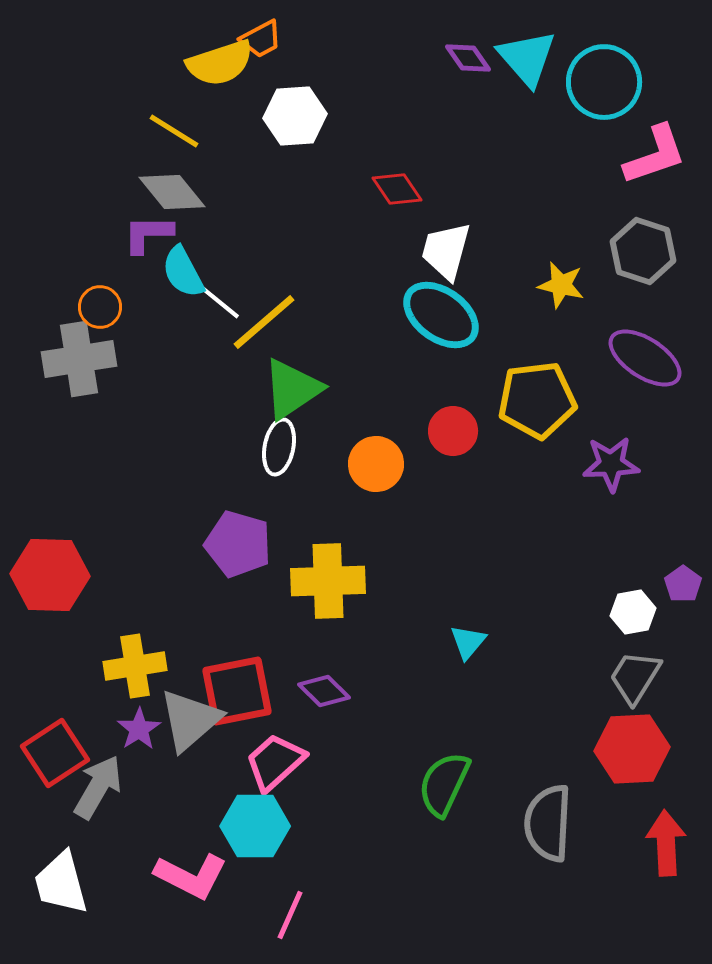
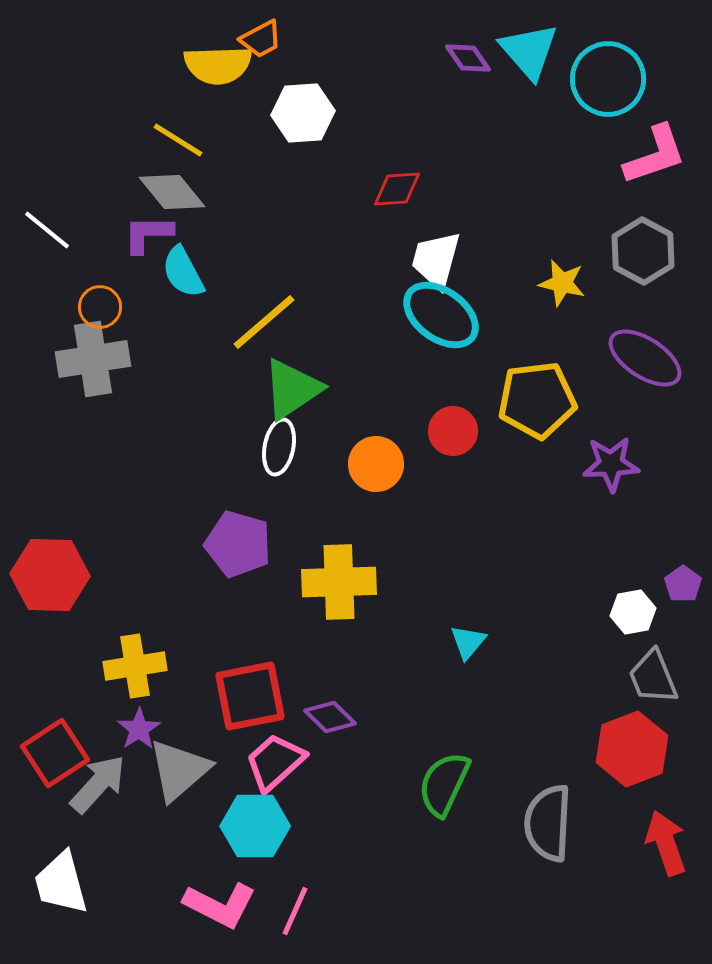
cyan triangle at (527, 58): moved 2 px right, 7 px up
yellow semicircle at (220, 63): moved 2 px left, 2 px down; rotated 16 degrees clockwise
cyan circle at (604, 82): moved 4 px right, 3 px up
white hexagon at (295, 116): moved 8 px right, 3 px up
yellow line at (174, 131): moved 4 px right, 9 px down
red diamond at (397, 189): rotated 60 degrees counterclockwise
white trapezoid at (446, 251): moved 10 px left, 9 px down
gray hexagon at (643, 251): rotated 10 degrees clockwise
yellow star at (561, 285): moved 1 px right, 2 px up
white line at (217, 300): moved 170 px left, 70 px up
gray cross at (79, 359): moved 14 px right
yellow cross at (328, 581): moved 11 px right, 1 px down
gray trapezoid at (635, 677): moved 18 px right; rotated 54 degrees counterclockwise
red square at (237, 691): moved 13 px right, 5 px down
purple diamond at (324, 691): moved 6 px right, 26 px down
gray triangle at (190, 720): moved 11 px left, 50 px down
red hexagon at (632, 749): rotated 18 degrees counterclockwise
gray arrow at (98, 787): moved 3 px up; rotated 12 degrees clockwise
red arrow at (666, 843): rotated 16 degrees counterclockwise
pink L-shape at (191, 876): moved 29 px right, 29 px down
pink line at (290, 915): moved 5 px right, 4 px up
